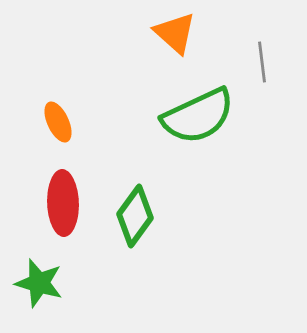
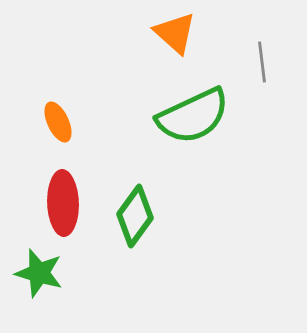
green semicircle: moved 5 px left
green star: moved 10 px up
